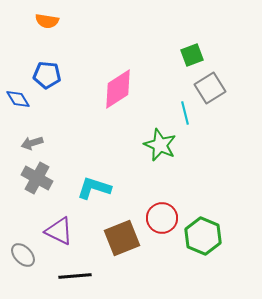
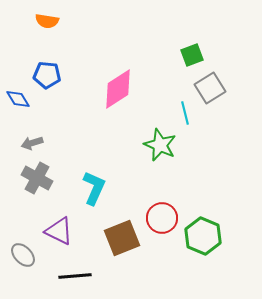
cyan L-shape: rotated 96 degrees clockwise
